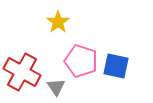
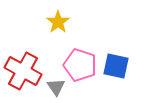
pink pentagon: moved 1 px left, 4 px down
red cross: moved 1 px right, 1 px up
